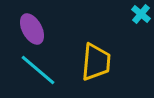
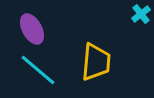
cyan cross: rotated 12 degrees clockwise
